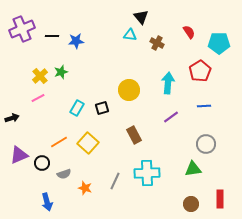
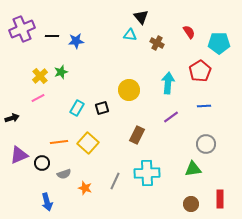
brown rectangle: moved 3 px right; rotated 54 degrees clockwise
orange line: rotated 24 degrees clockwise
